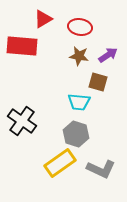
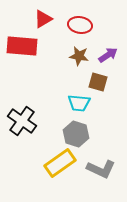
red ellipse: moved 2 px up
cyan trapezoid: moved 1 px down
